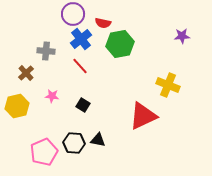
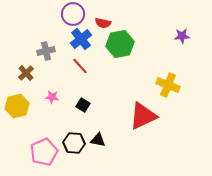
gray cross: rotated 18 degrees counterclockwise
pink star: moved 1 px down
